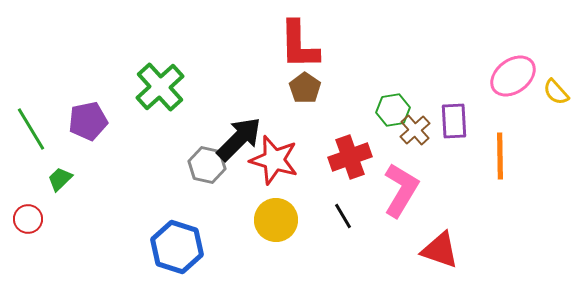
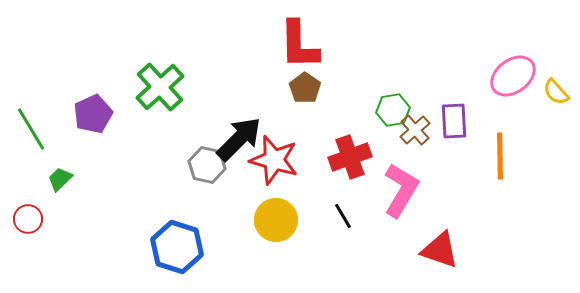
purple pentagon: moved 5 px right, 7 px up; rotated 12 degrees counterclockwise
